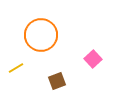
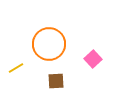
orange circle: moved 8 px right, 9 px down
brown square: moved 1 px left; rotated 18 degrees clockwise
